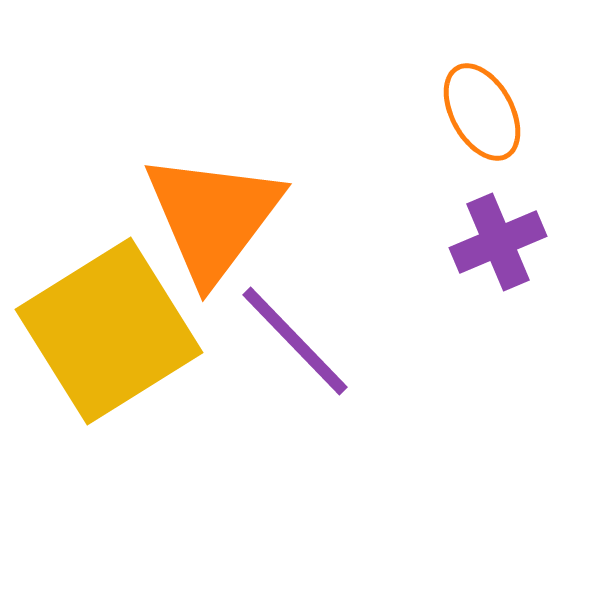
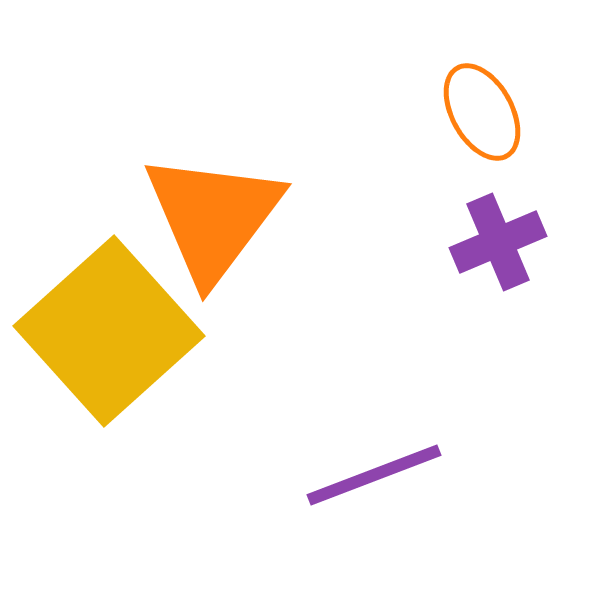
yellow square: rotated 10 degrees counterclockwise
purple line: moved 79 px right, 134 px down; rotated 67 degrees counterclockwise
